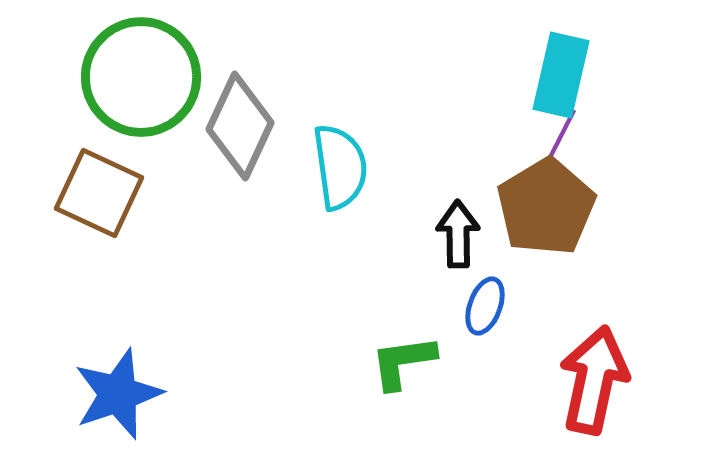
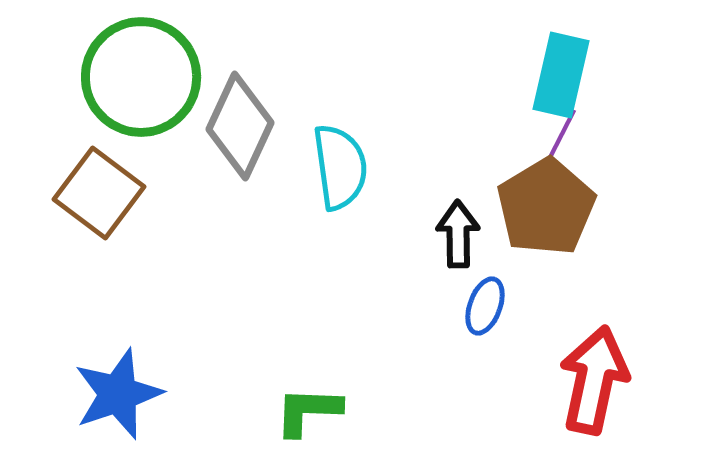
brown square: rotated 12 degrees clockwise
green L-shape: moved 95 px left, 49 px down; rotated 10 degrees clockwise
